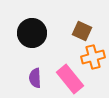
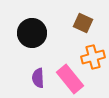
brown square: moved 1 px right, 8 px up
purple semicircle: moved 3 px right
